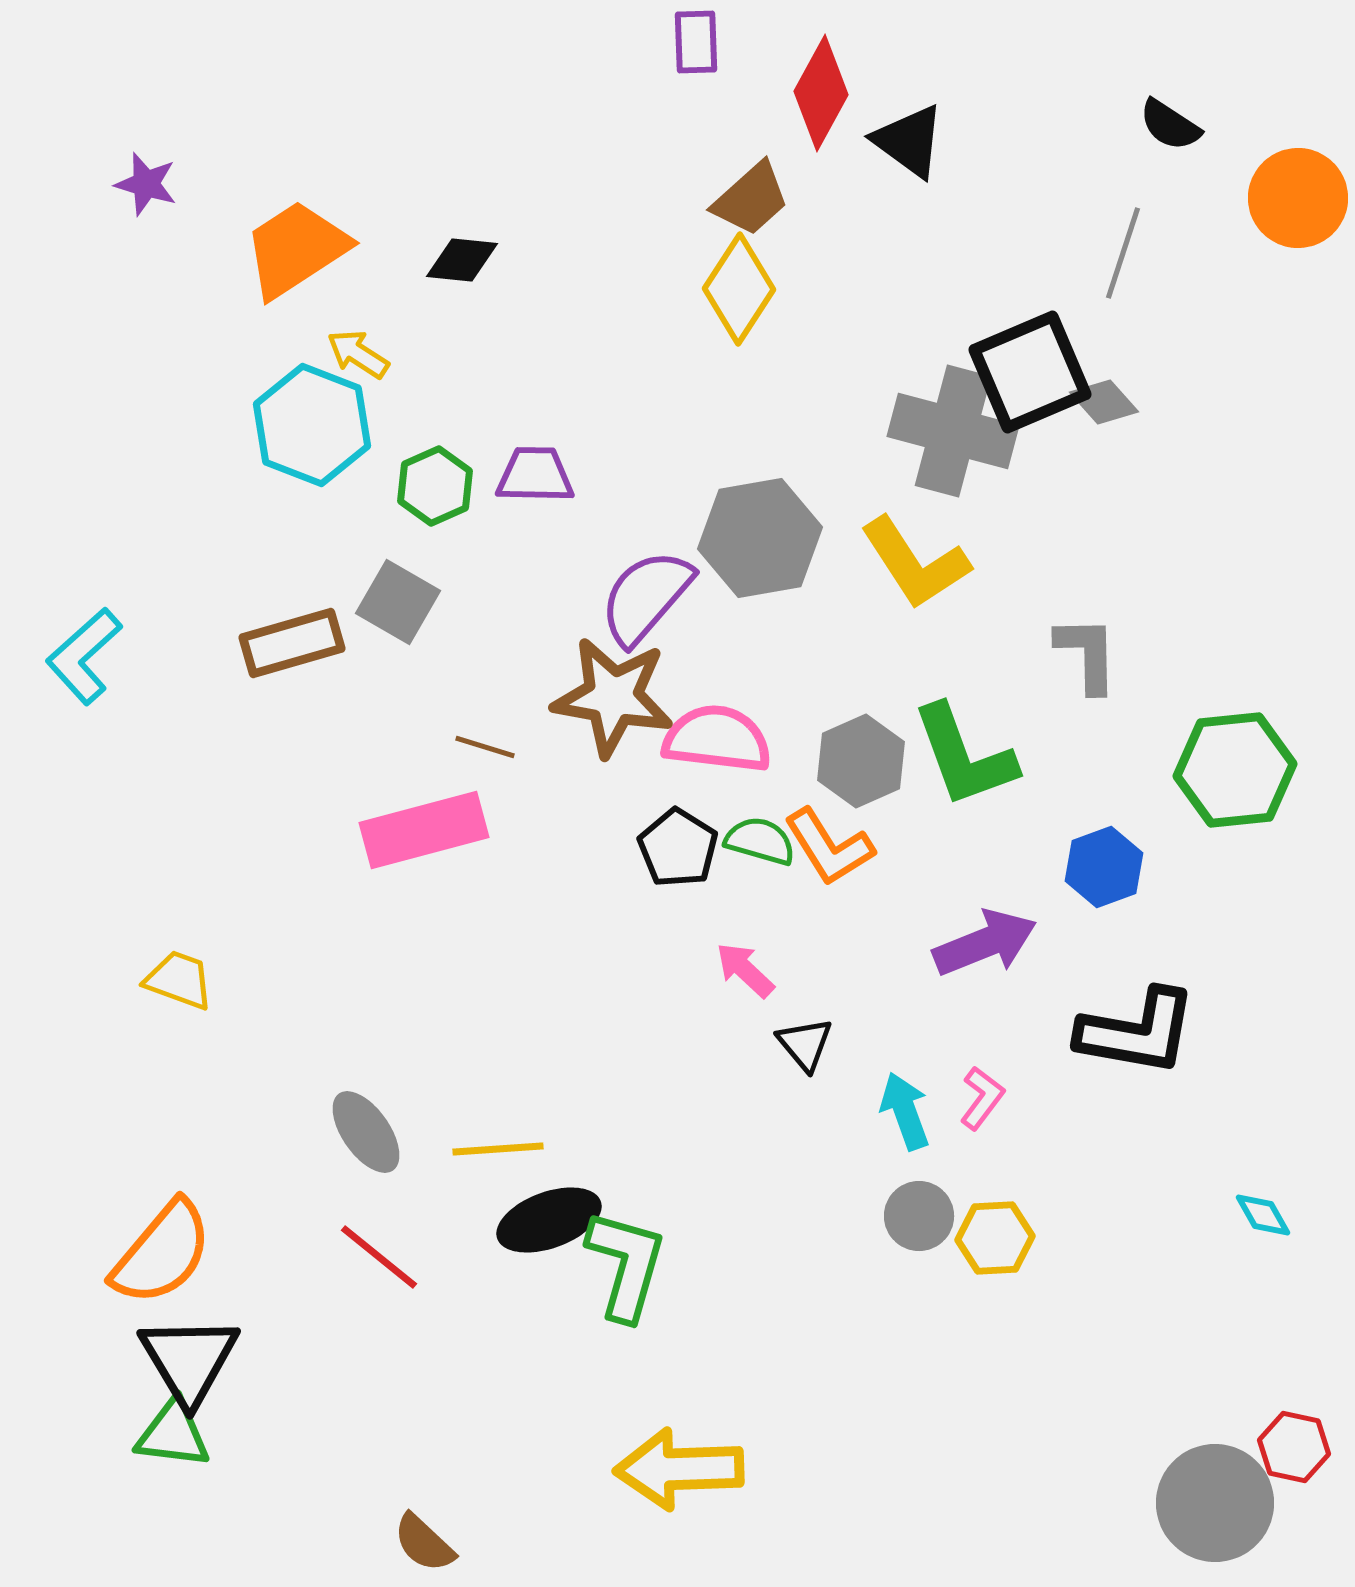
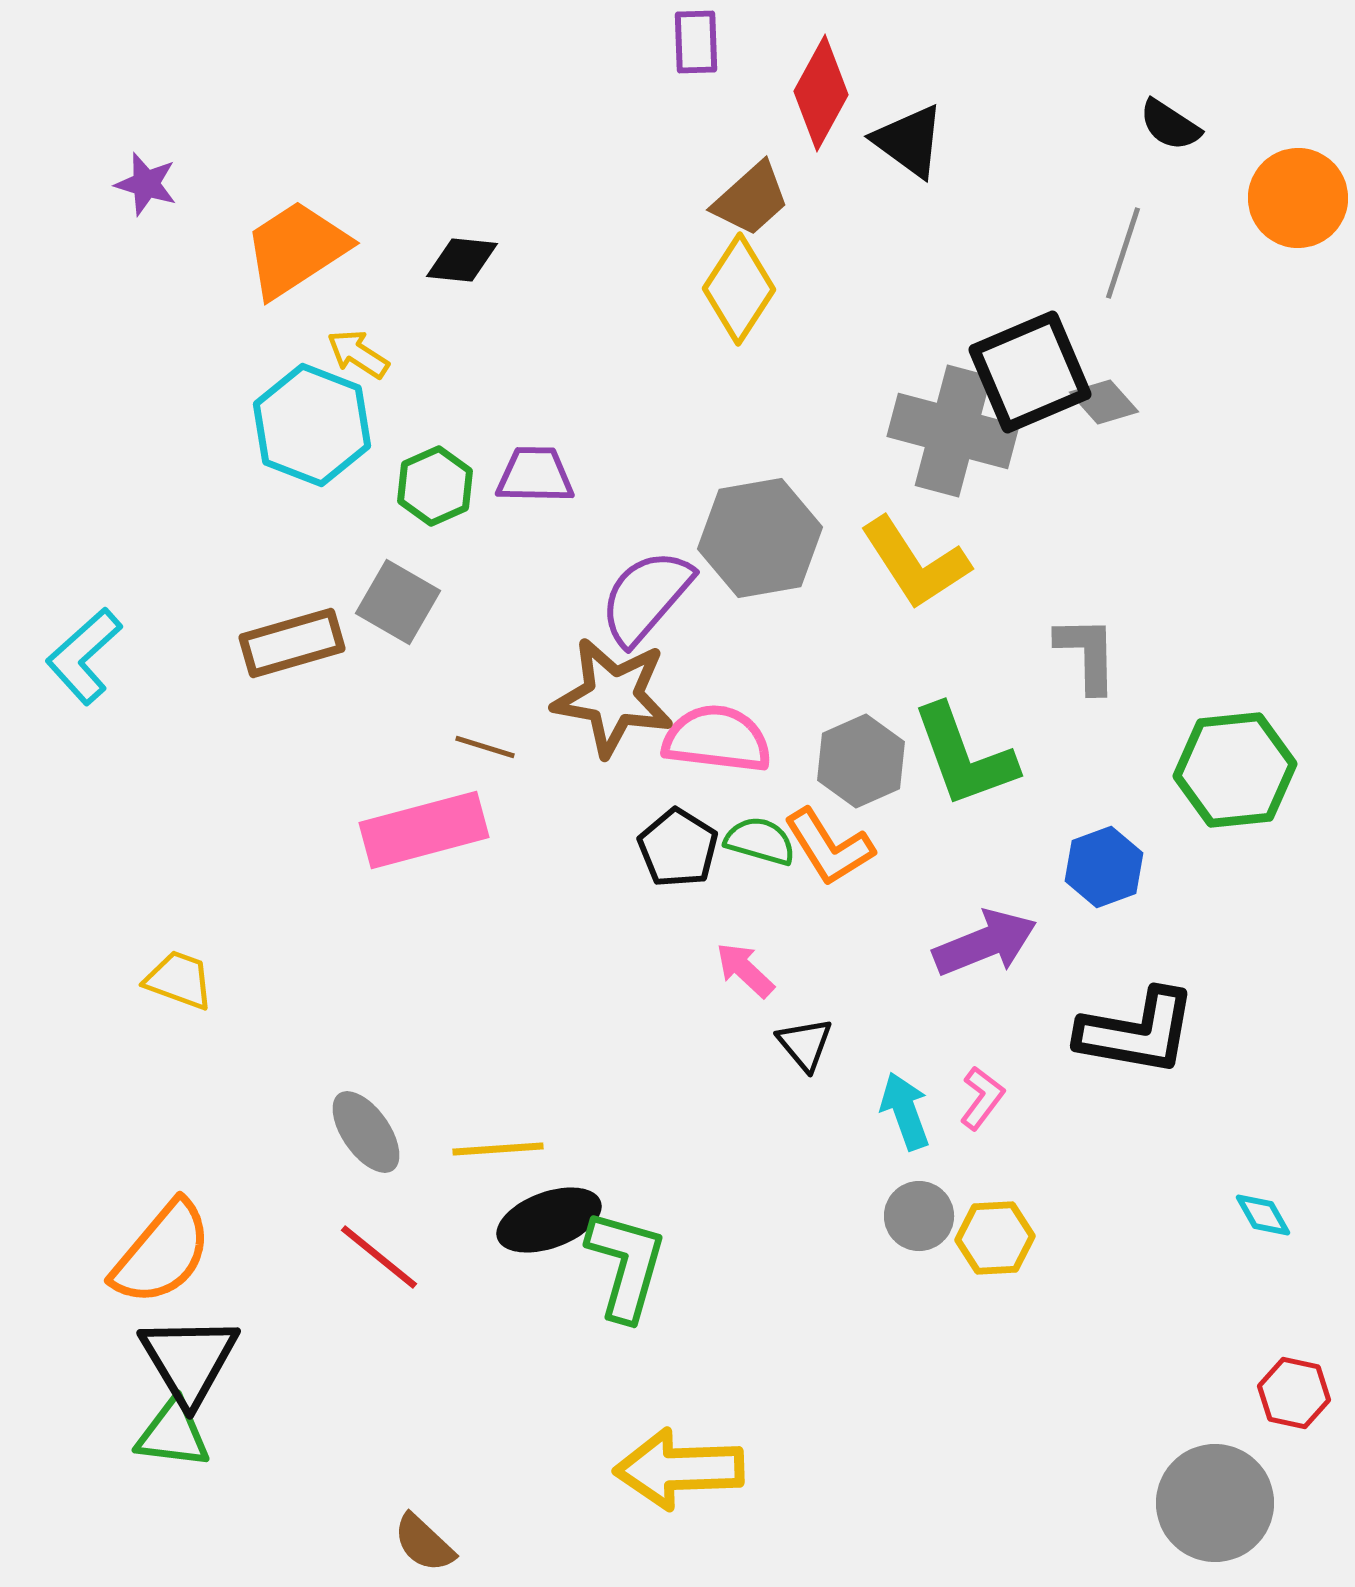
red hexagon at (1294, 1447): moved 54 px up
